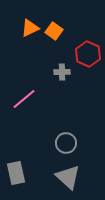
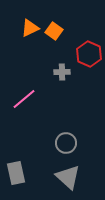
red hexagon: moved 1 px right
